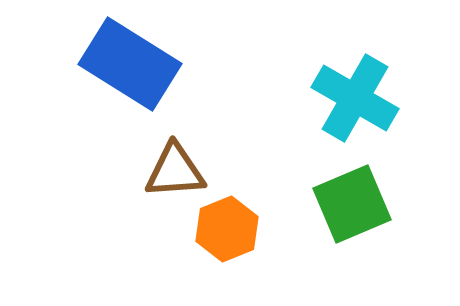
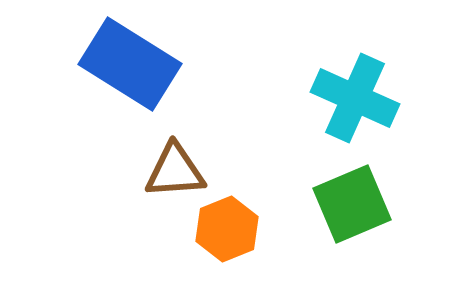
cyan cross: rotated 6 degrees counterclockwise
